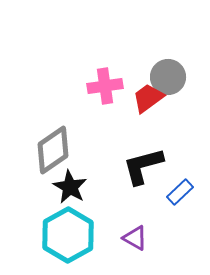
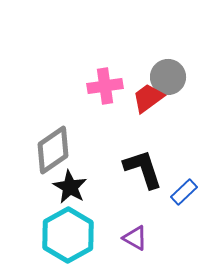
black L-shape: moved 3 px down; rotated 87 degrees clockwise
blue rectangle: moved 4 px right
